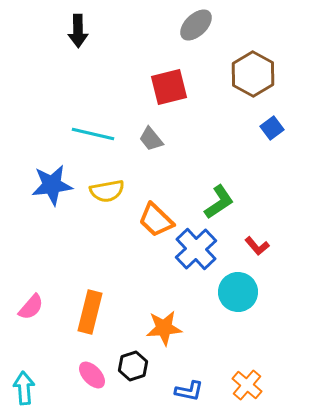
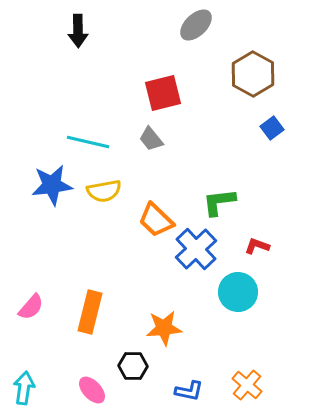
red square: moved 6 px left, 6 px down
cyan line: moved 5 px left, 8 px down
yellow semicircle: moved 3 px left
green L-shape: rotated 153 degrees counterclockwise
red L-shape: rotated 150 degrees clockwise
black hexagon: rotated 20 degrees clockwise
pink ellipse: moved 15 px down
cyan arrow: rotated 12 degrees clockwise
